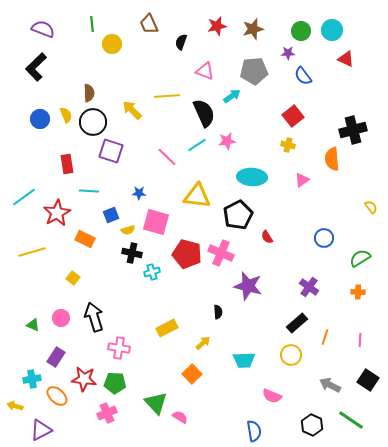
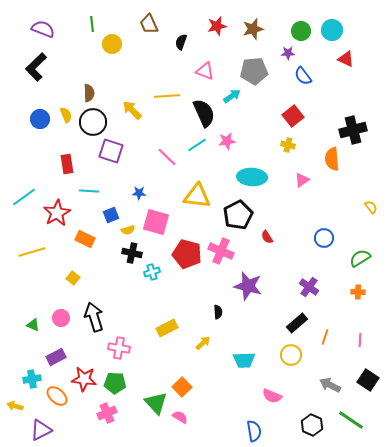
pink cross at (221, 253): moved 2 px up
purple rectangle at (56, 357): rotated 30 degrees clockwise
orange square at (192, 374): moved 10 px left, 13 px down
